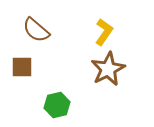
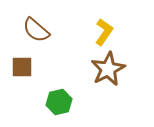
green hexagon: moved 2 px right, 3 px up
